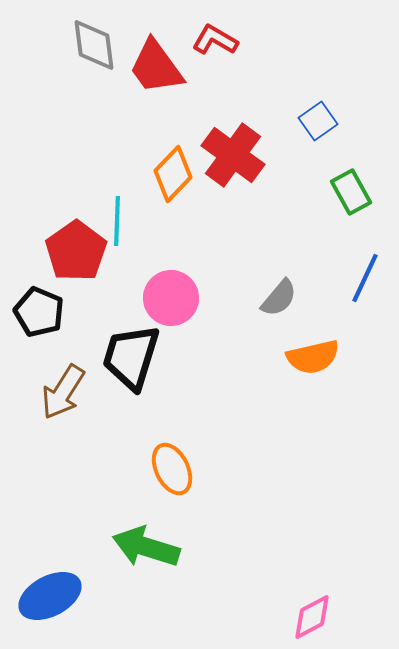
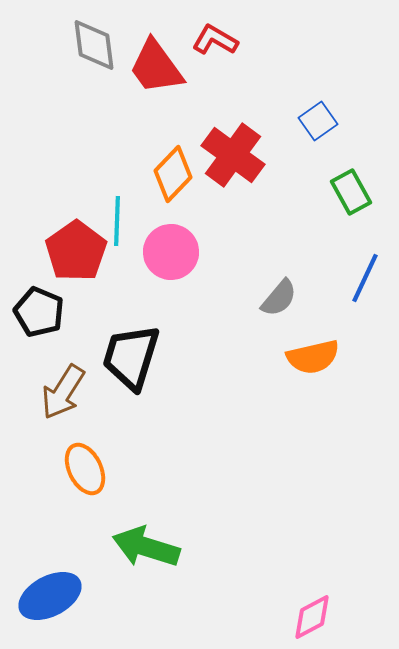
pink circle: moved 46 px up
orange ellipse: moved 87 px left
